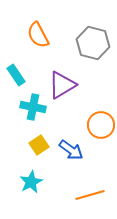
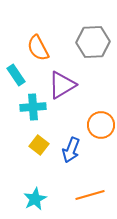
orange semicircle: moved 13 px down
gray hexagon: moved 1 px up; rotated 16 degrees counterclockwise
cyan cross: rotated 15 degrees counterclockwise
yellow square: rotated 18 degrees counterclockwise
blue arrow: rotated 75 degrees clockwise
cyan star: moved 4 px right, 17 px down
